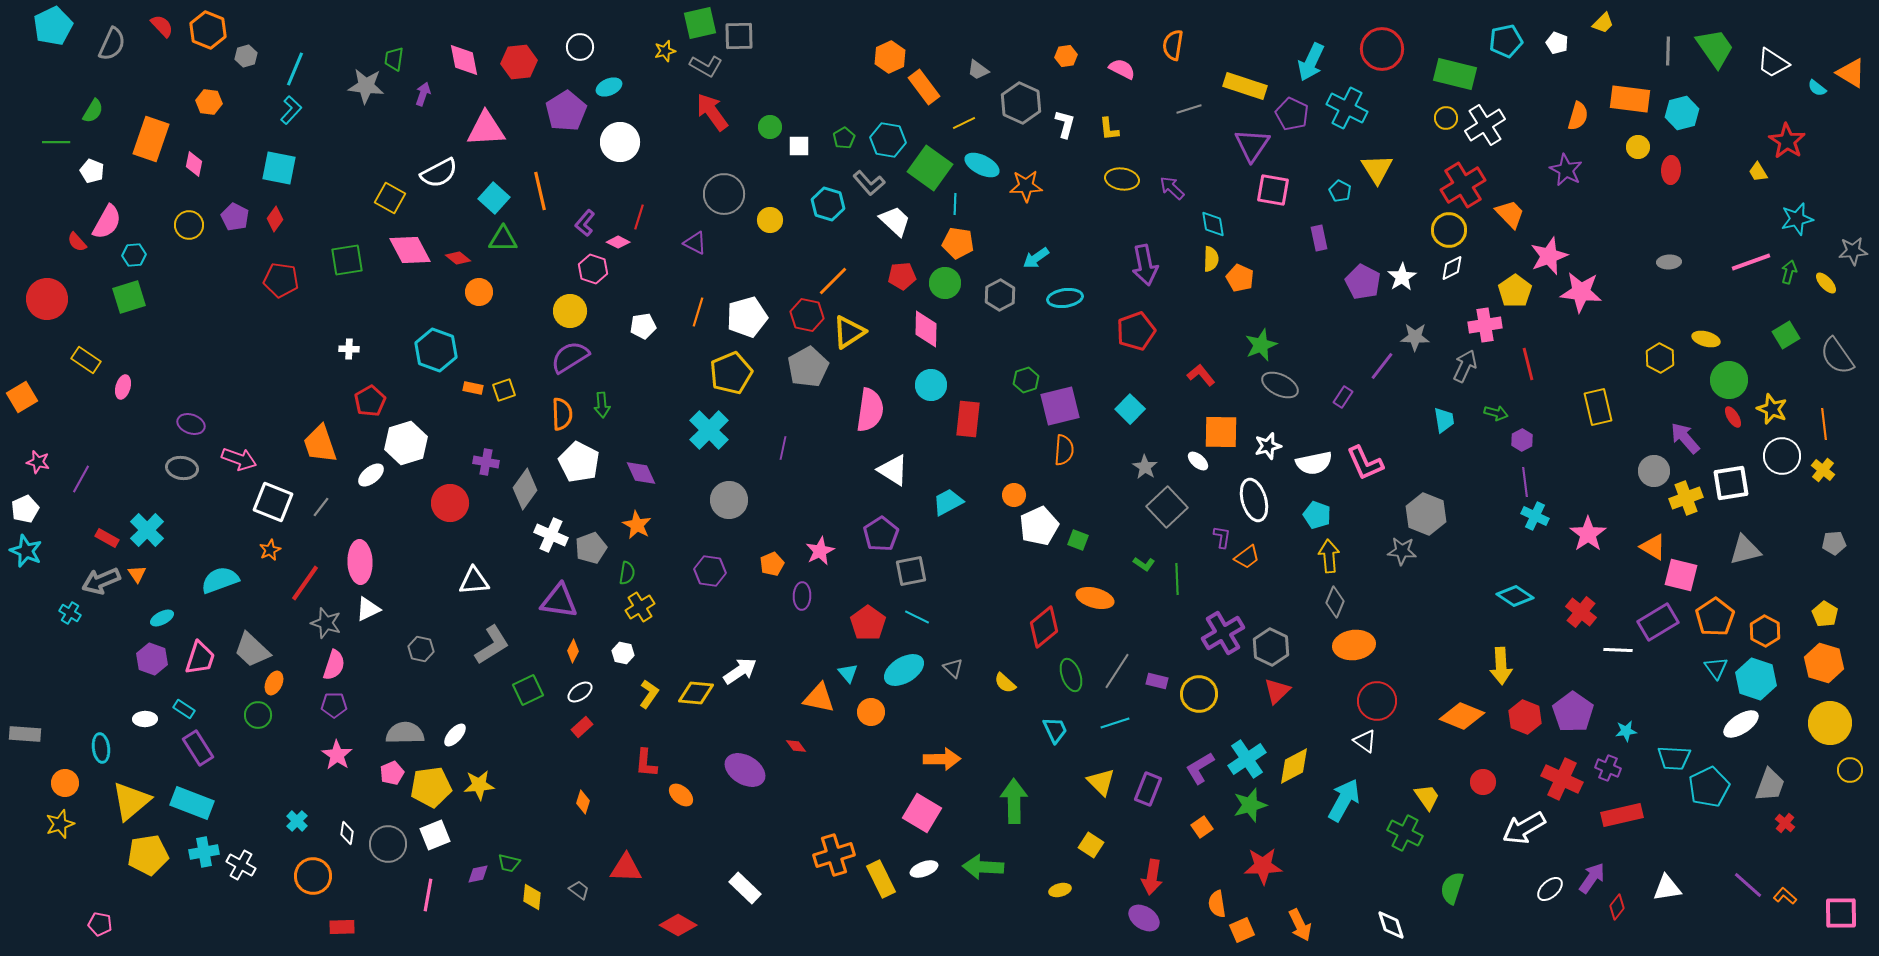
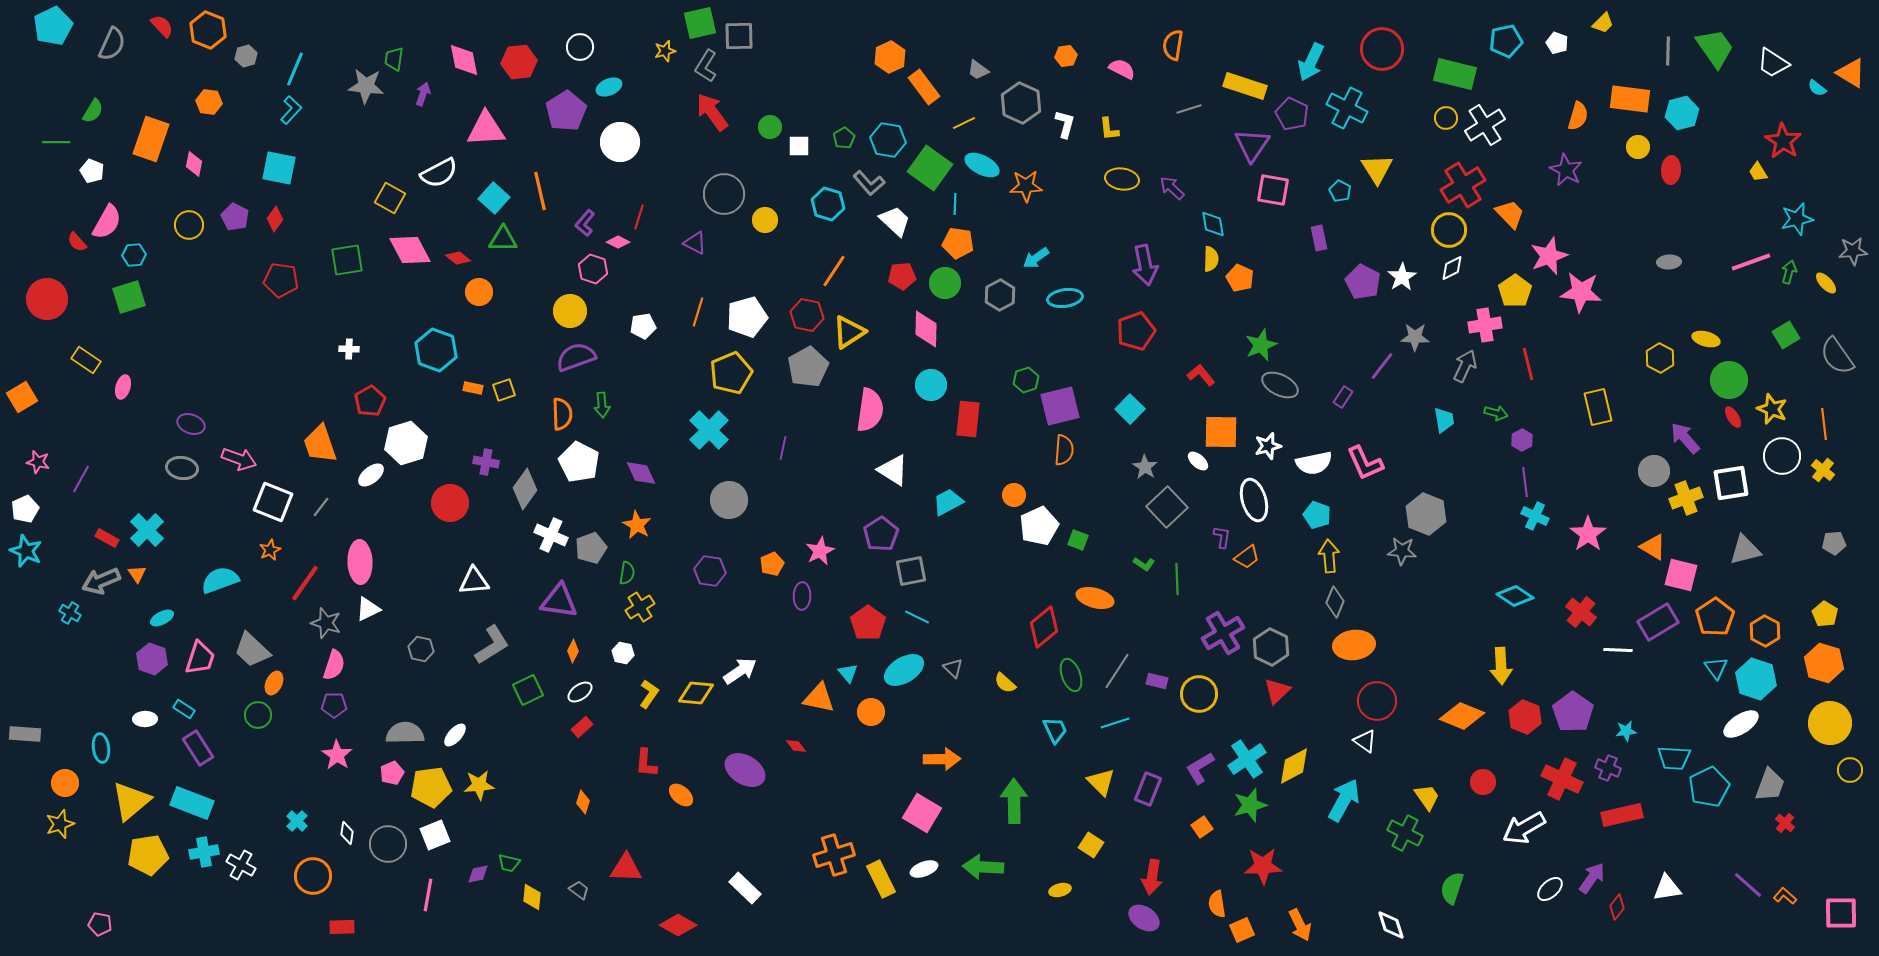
gray L-shape at (706, 66): rotated 92 degrees clockwise
red star at (1787, 141): moved 4 px left
yellow circle at (770, 220): moved 5 px left
orange line at (833, 281): moved 1 px right, 10 px up; rotated 12 degrees counterclockwise
purple semicircle at (570, 357): moved 6 px right; rotated 12 degrees clockwise
